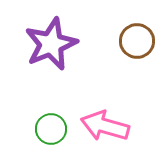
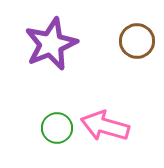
green circle: moved 6 px right, 1 px up
